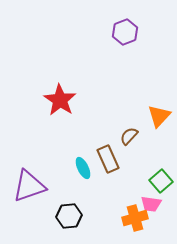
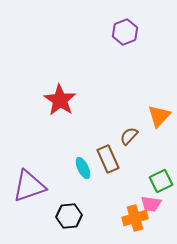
green square: rotated 15 degrees clockwise
